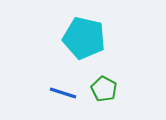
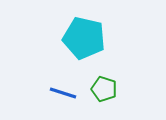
green pentagon: rotated 10 degrees counterclockwise
